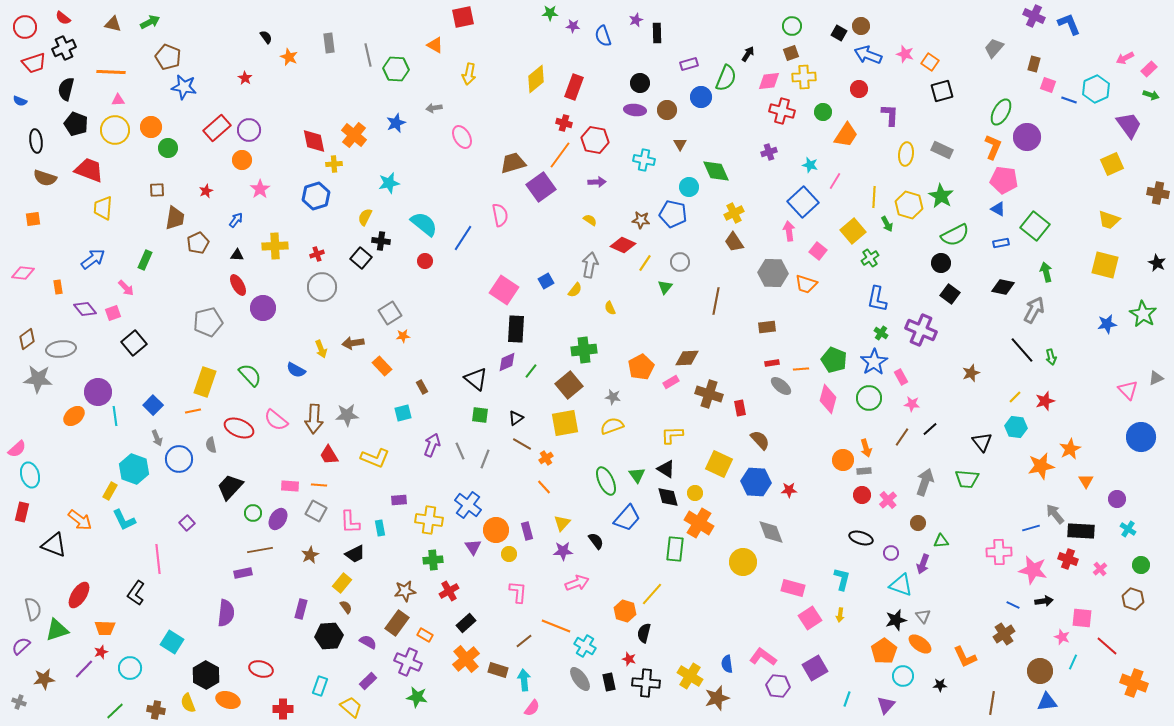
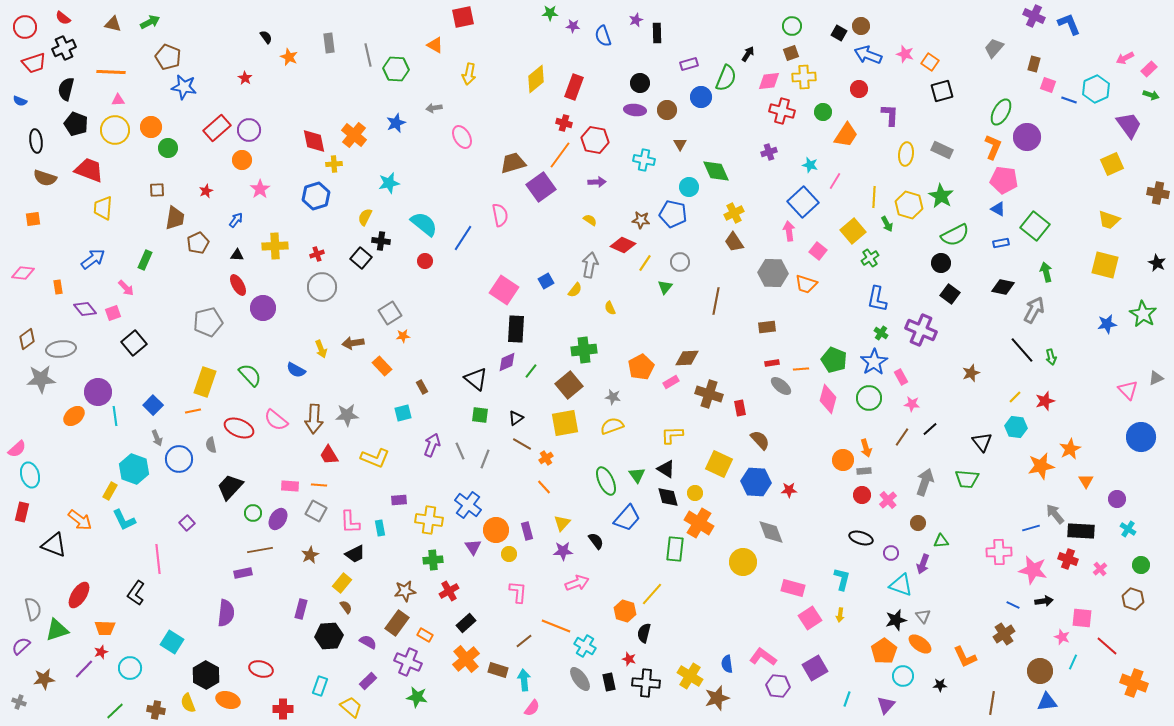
gray star at (38, 379): moved 3 px right; rotated 8 degrees counterclockwise
